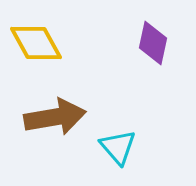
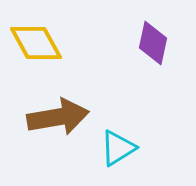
brown arrow: moved 3 px right
cyan triangle: moved 1 px down; rotated 39 degrees clockwise
